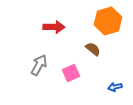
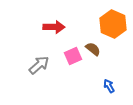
orange hexagon: moved 5 px right, 3 px down; rotated 20 degrees counterclockwise
gray arrow: rotated 20 degrees clockwise
pink square: moved 2 px right, 17 px up
blue arrow: moved 6 px left, 1 px up; rotated 72 degrees clockwise
